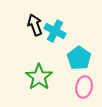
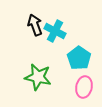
green star: moved 1 px left; rotated 24 degrees counterclockwise
